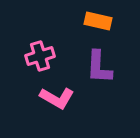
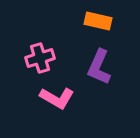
pink cross: moved 2 px down
purple L-shape: rotated 21 degrees clockwise
